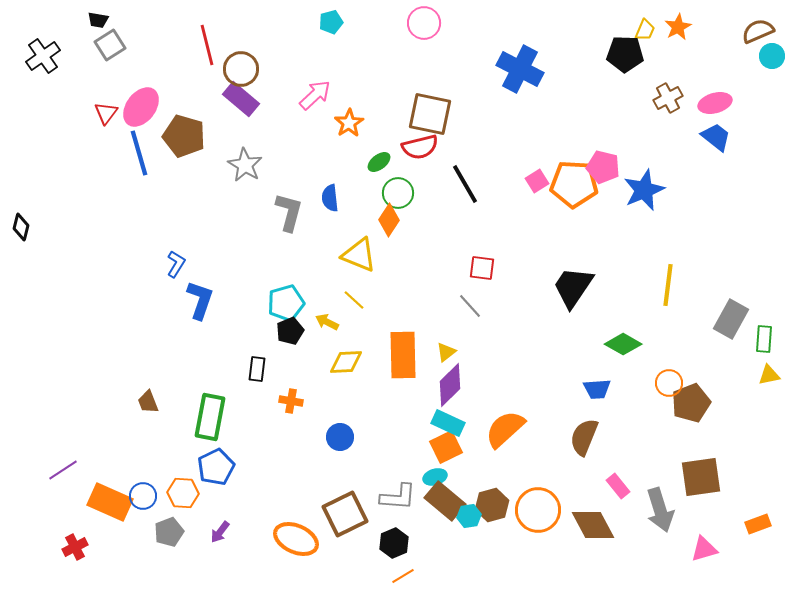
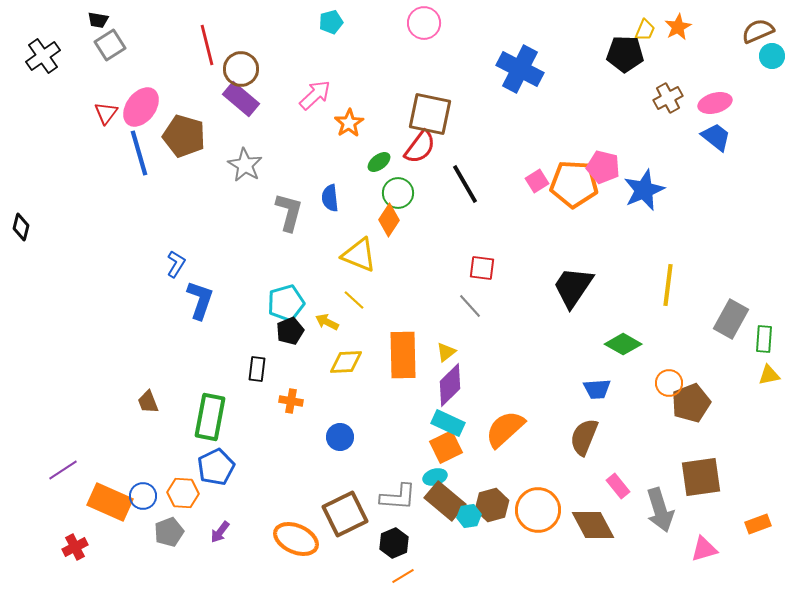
red semicircle at (420, 147): rotated 39 degrees counterclockwise
